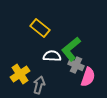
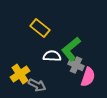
gray arrow: moved 2 px left; rotated 102 degrees clockwise
